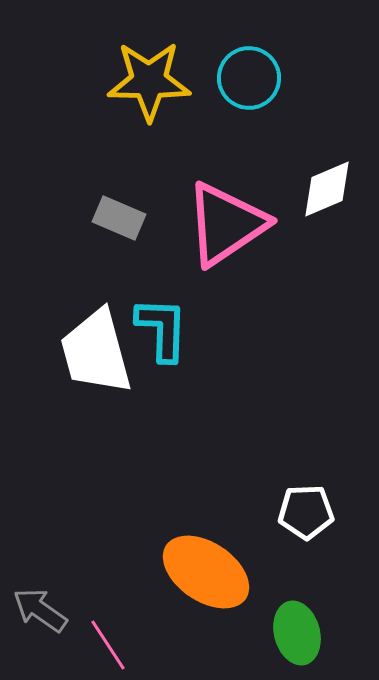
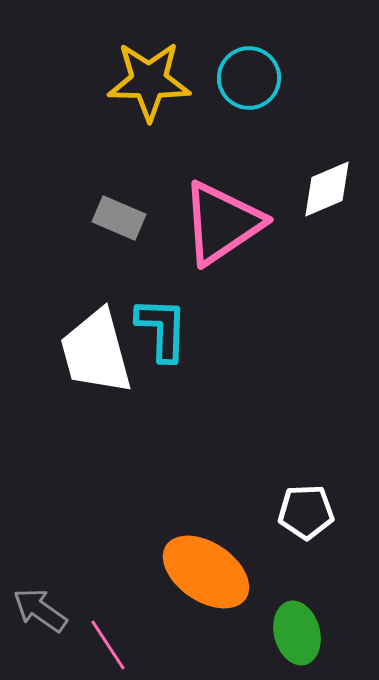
pink triangle: moved 4 px left, 1 px up
